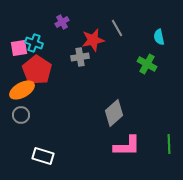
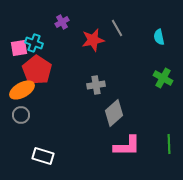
gray cross: moved 16 px right, 28 px down
green cross: moved 16 px right, 14 px down
